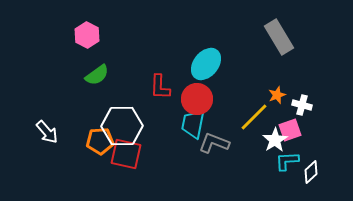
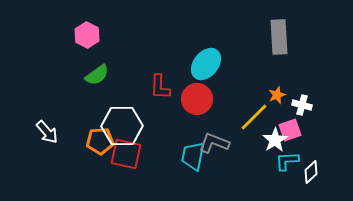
gray rectangle: rotated 28 degrees clockwise
cyan trapezoid: moved 32 px down
